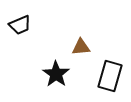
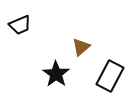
brown triangle: rotated 36 degrees counterclockwise
black rectangle: rotated 12 degrees clockwise
